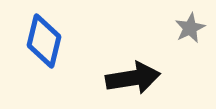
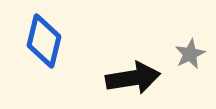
gray star: moved 26 px down
